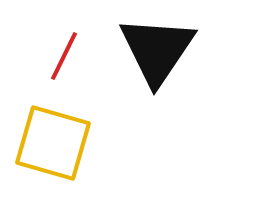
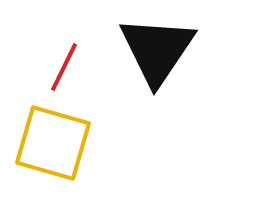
red line: moved 11 px down
